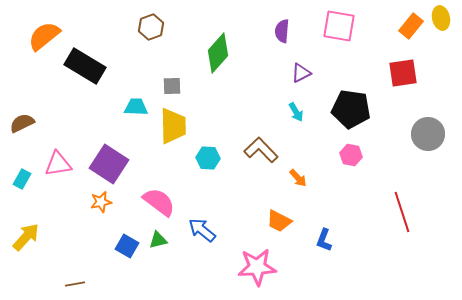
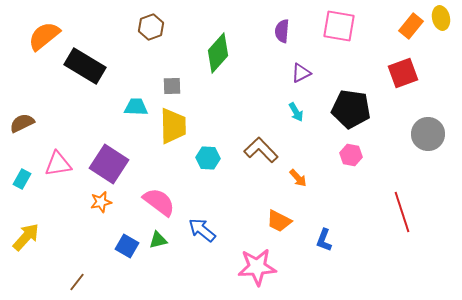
red square: rotated 12 degrees counterclockwise
brown line: moved 2 px right, 2 px up; rotated 42 degrees counterclockwise
